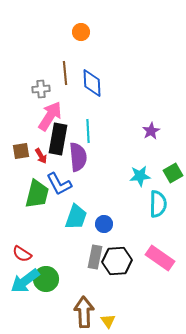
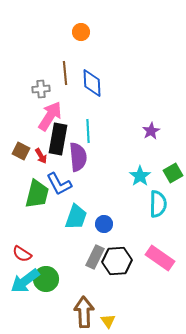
brown square: rotated 36 degrees clockwise
cyan star: rotated 30 degrees counterclockwise
gray rectangle: rotated 15 degrees clockwise
